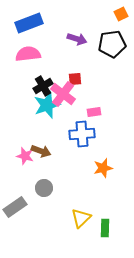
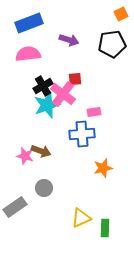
purple arrow: moved 8 px left, 1 px down
yellow triangle: rotated 20 degrees clockwise
